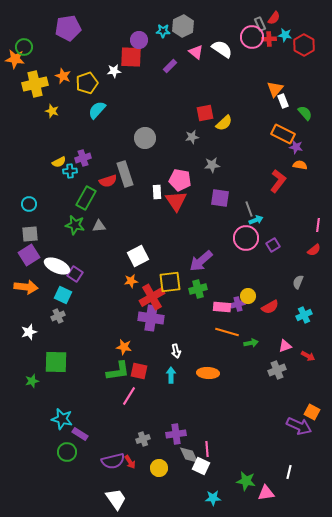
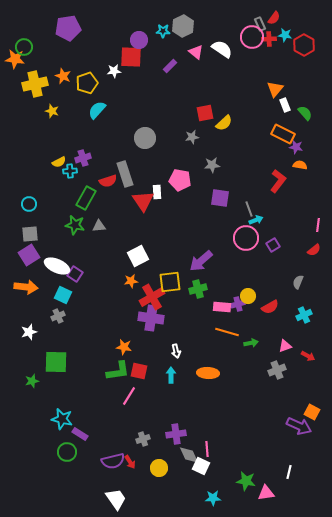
white rectangle at (283, 101): moved 2 px right, 4 px down
red triangle at (176, 201): moved 33 px left
